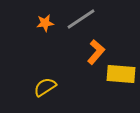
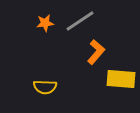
gray line: moved 1 px left, 2 px down
yellow rectangle: moved 5 px down
yellow semicircle: rotated 145 degrees counterclockwise
